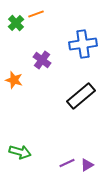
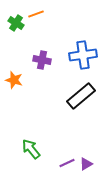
green cross: rotated 14 degrees counterclockwise
blue cross: moved 11 px down
purple cross: rotated 24 degrees counterclockwise
green arrow: moved 11 px right, 3 px up; rotated 145 degrees counterclockwise
purple triangle: moved 1 px left, 1 px up
